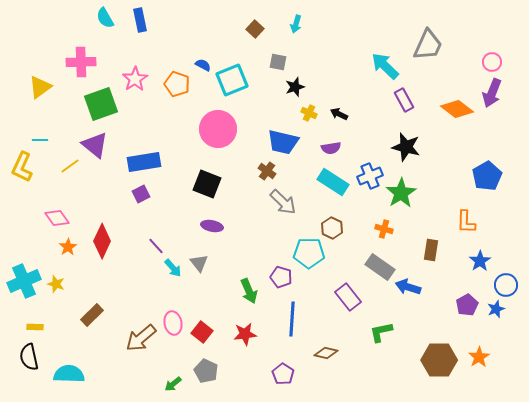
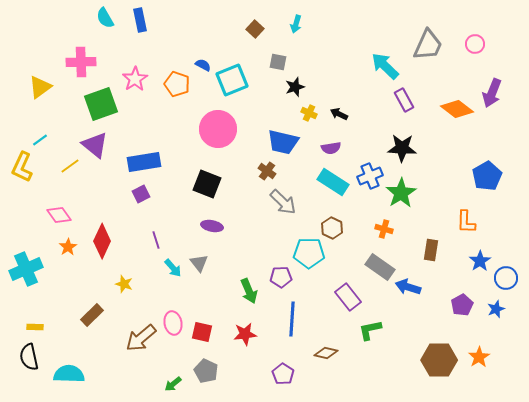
pink circle at (492, 62): moved 17 px left, 18 px up
cyan line at (40, 140): rotated 35 degrees counterclockwise
black star at (406, 147): moved 4 px left, 1 px down; rotated 12 degrees counterclockwise
pink diamond at (57, 218): moved 2 px right, 3 px up
purple line at (156, 246): moved 6 px up; rotated 24 degrees clockwise
purple pentagon at (281, 277): rotated 20 degrees counterclockwise
cyan cross at (24, 281): moved 2 px right, 12 px up
yellow star at (56, 284): moved 68 px right
blue circle at (506, 285): moved 7 px up
purple pentagon at (467, 305): moved 5 px left
red square at (202, 332): rotated 25 degrees counterclockwise
green L-shape at (381, 332): moved 11 px left, 2 px up
